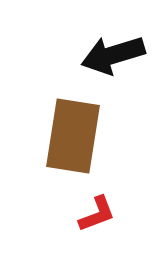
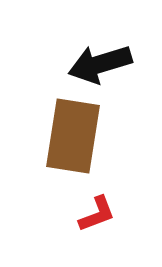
black arrow: moved 13 px left, 9 px down
